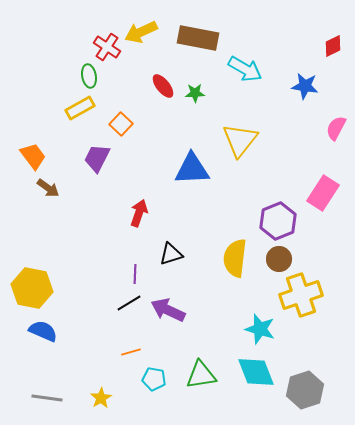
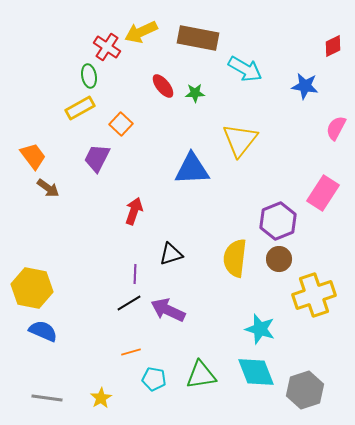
red arrow: moved 5 px left, 2 px up
yellow cross: moved 13 px right
